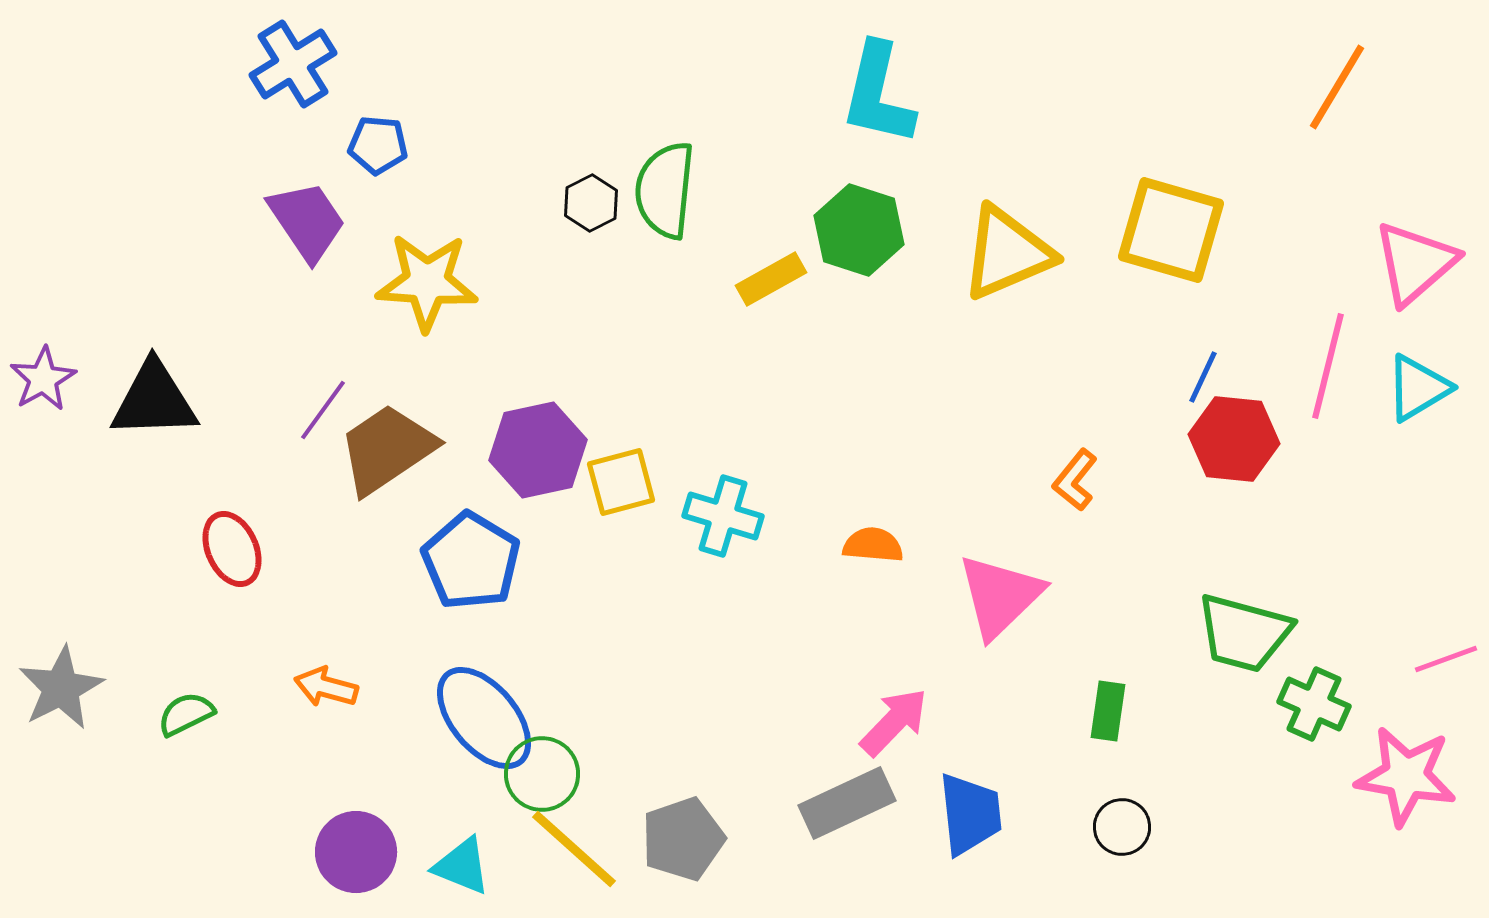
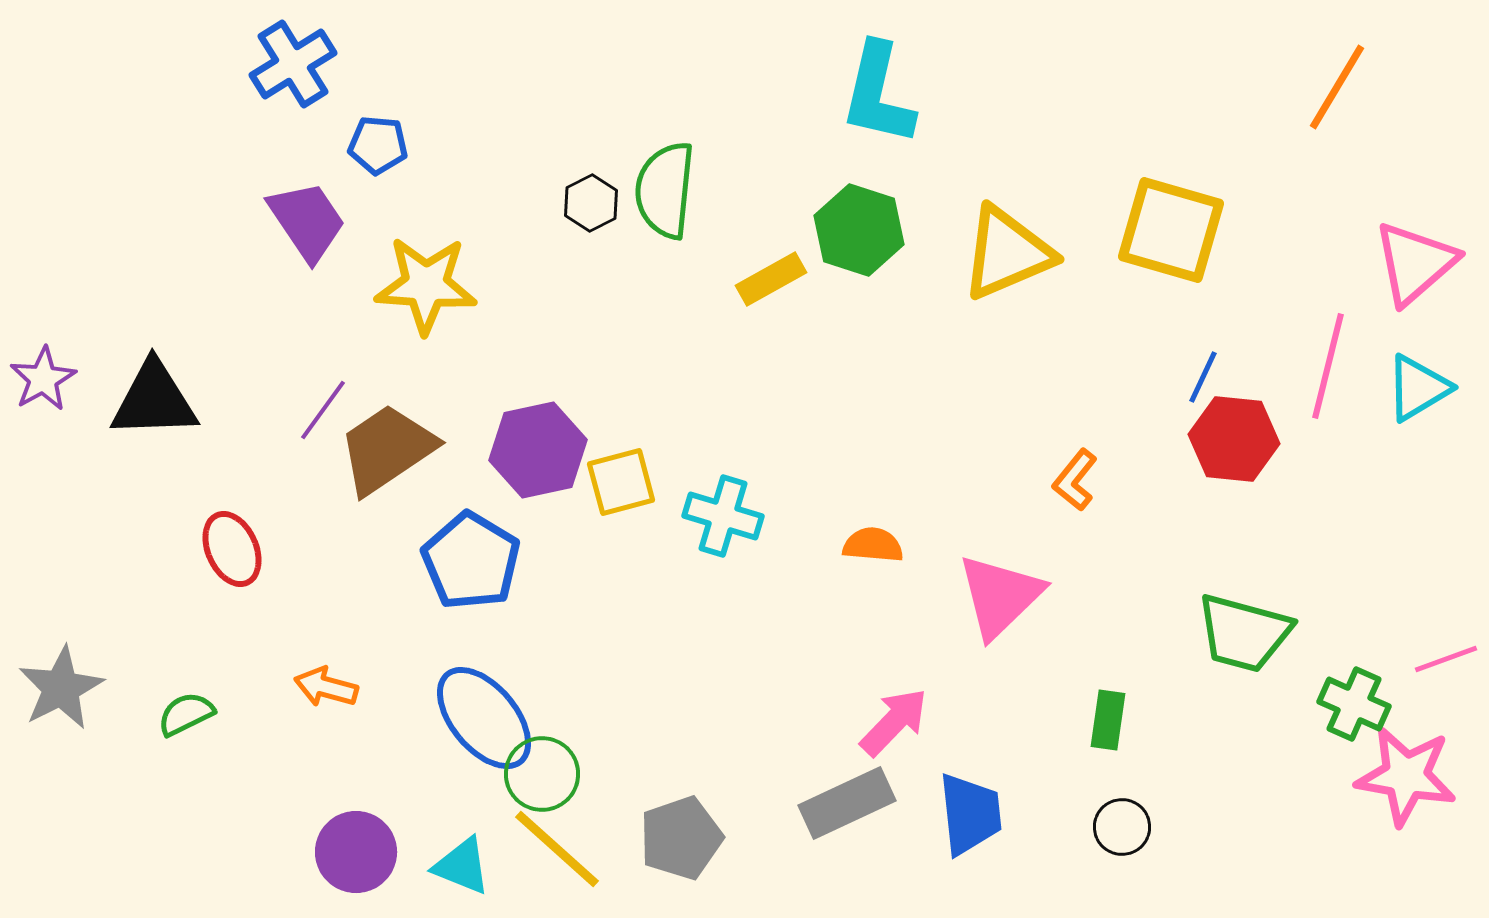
yellow star at (427, 282): moved 1 px left, 3 px down
green cross at (1314, 704): moved 40 px right
green rectangle at (1108, 711): moved 9 px down
gray pentagon at (683, 839): moved 2 px left, 1 px up
yellow line at (574, 849): moved 17 px left
